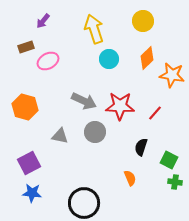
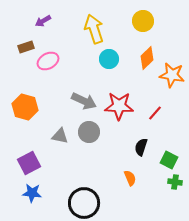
purple arrow: rotated 21 degrees clockwise
red star: moved 1 px left
gray circle: moved 6 px left
